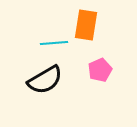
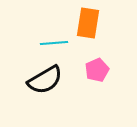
orange rectangle: moved 2 px right, 2 px up
pink pentagon: moved 3 px left
